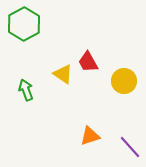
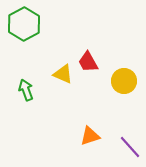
yellow triangle: rotated 10 degrees counterclockwise
